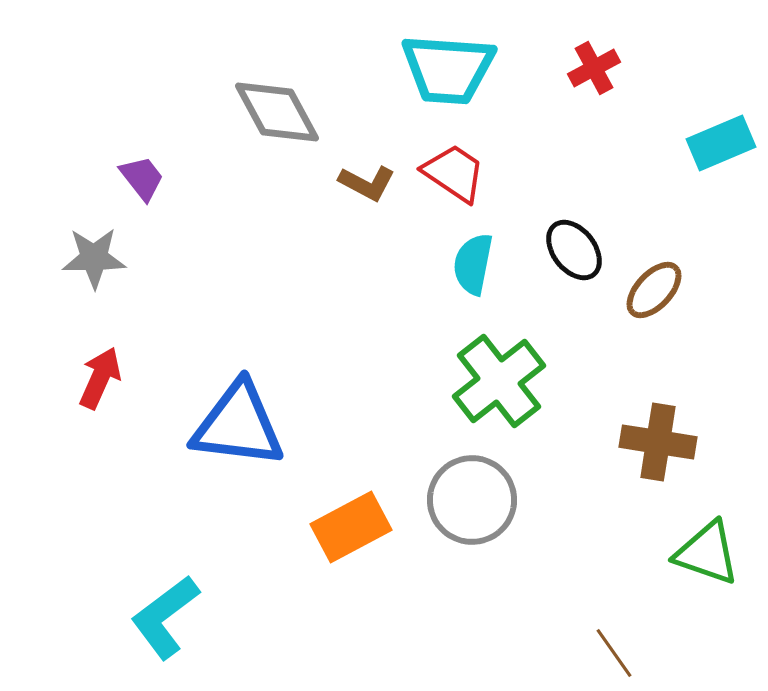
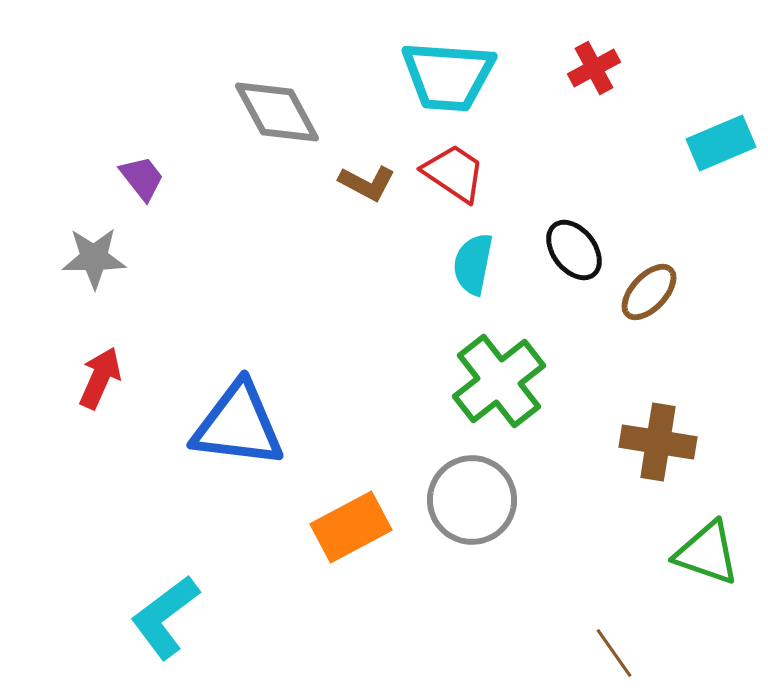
cyan trapezoid: moved 7 px down
brown ellipse: moved 5 px left, 2 px down
